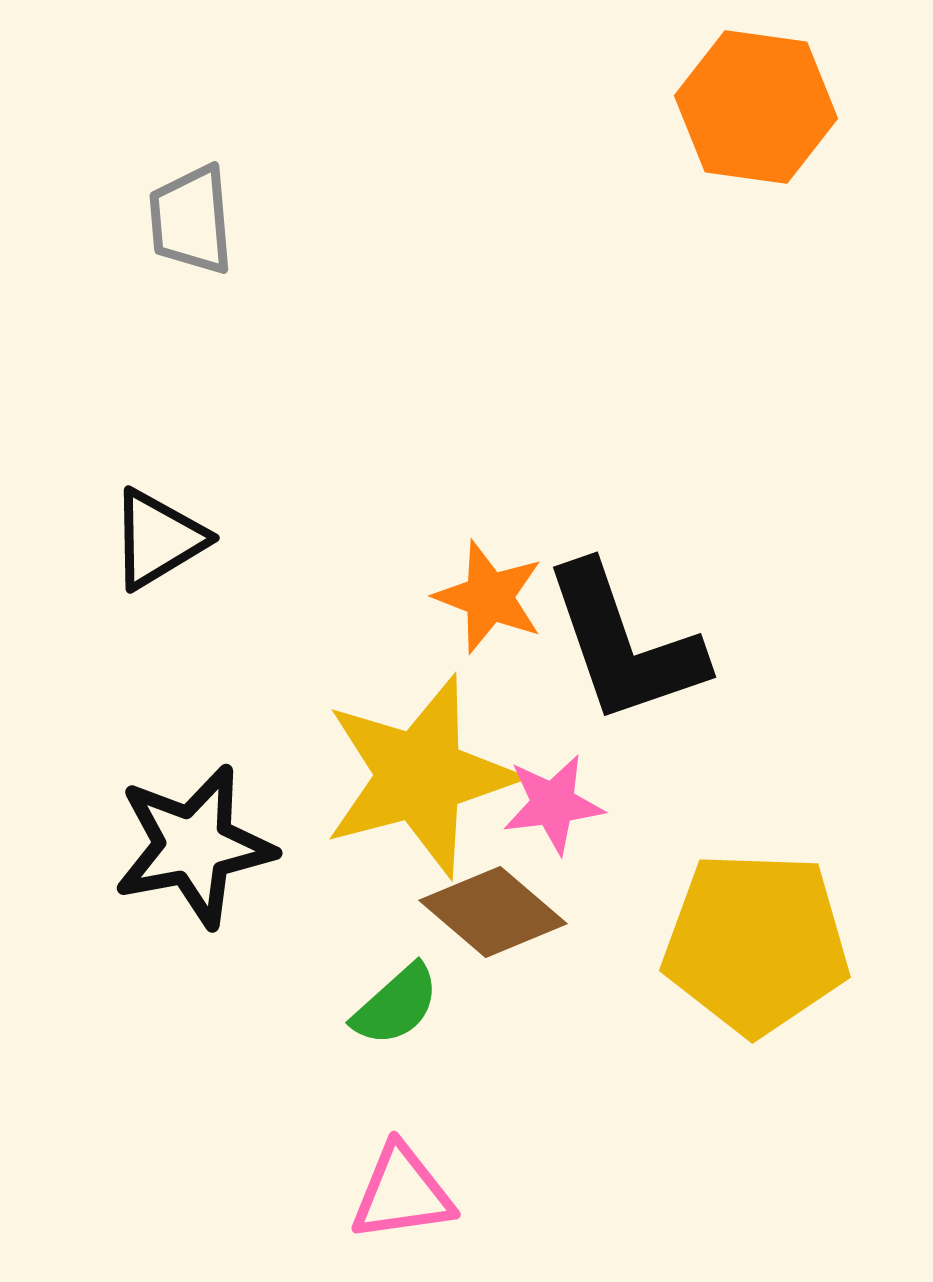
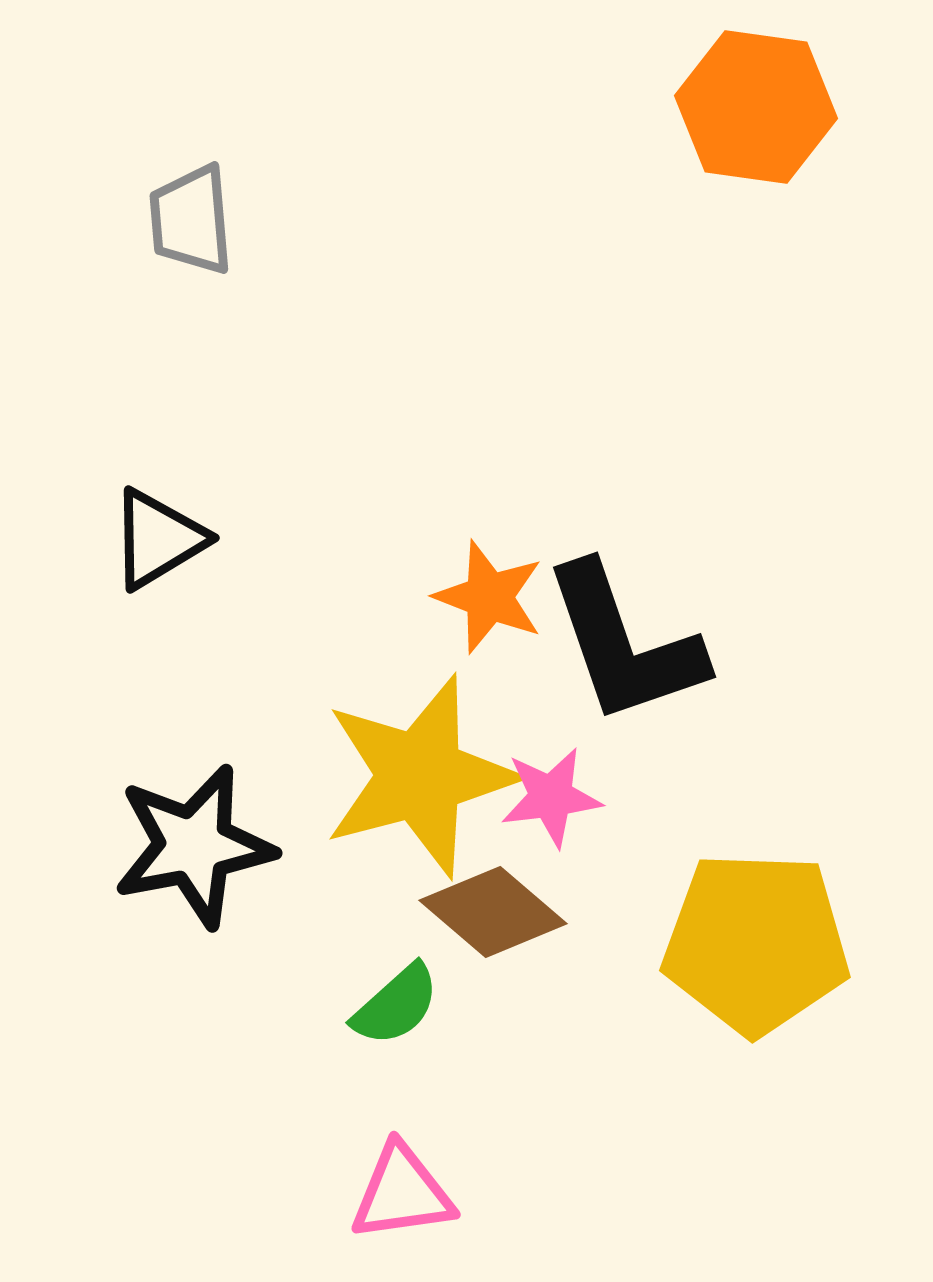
pink star: moved 2 px left, 7 px up
